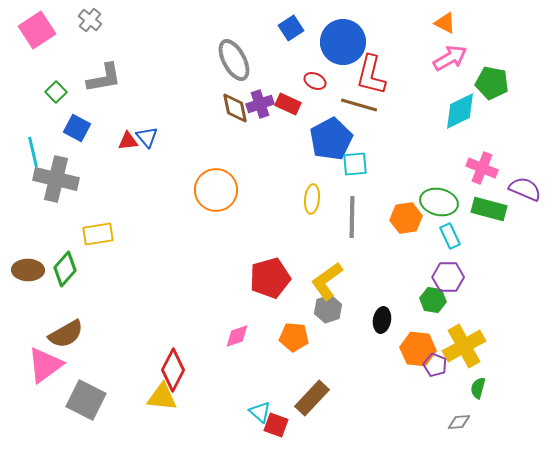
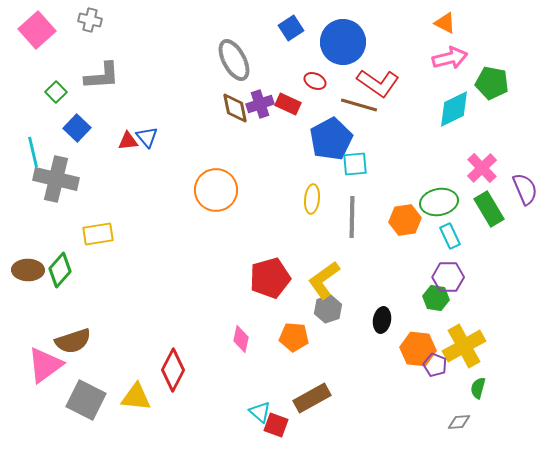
gray cross at (90, 20): rotated 25 degrees counterclockwise
pink square at (37, 30): rotated 9 degrees counterclockwise
pink arrow at (450, 58): rotated 16 degrees clockwise
red L-shape at (371, 75): moved 7 px right, 8 px down; rotated 69 degrees counterclockwise
gray L-shape at (104, 78): moved 2 px left, 2 px up; rotated 6 degrees clockwise
cyan diamond at (460, 111): moved 6 px left, 2 px up
blue square at (77, 128): rotated 16 degrees clockwise
pink cross at (482, 168): rotated 24 degrees clockwise
purple semicircle at (525, 189): rotated 44 degrees clockwise
green ellipse at (439, 202): rotated 24 degrees counterclockwise
green rectangle at (489, 209): rotated 44 degrees clockwise
orange hexagon at (406, 218): moved 1 px left, 2 px down
green diamond at (65, 269): moved 5 px left, 1 px down
yellow L-shape at (327, 281): moved 3 px left, 1 px up
green hexagon at (433, 300): moved 3 px right, 2 px up
brown semicircle at (66, 334): moved 7 px right, 7 px down; rotated 12 degrees clockwise
pink diamond at (237, 336): moved 4 px right, 3 px down; rotated 60 degrees counterclockwise
yellow triangle at (162, 397): moved 26 px left
brown rectangle at (312, 398): rotated 18 degrees clockwise
